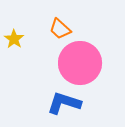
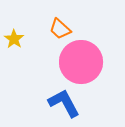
pink circle: moved 1 px right, 1 px up
blue L-shape: rotated 44 degrees clockwise
